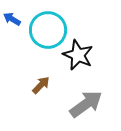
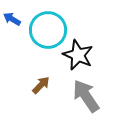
gray arrow: moved 8 px up; rotated 88 degrees counterclockwise
